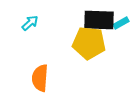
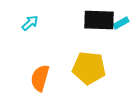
yellow pentagon: moved 25 px down
orange semicircle: rotated 12 degrees clockwise
